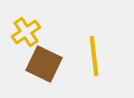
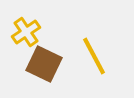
yellow line: rotated 21 degrees counterclockwise
